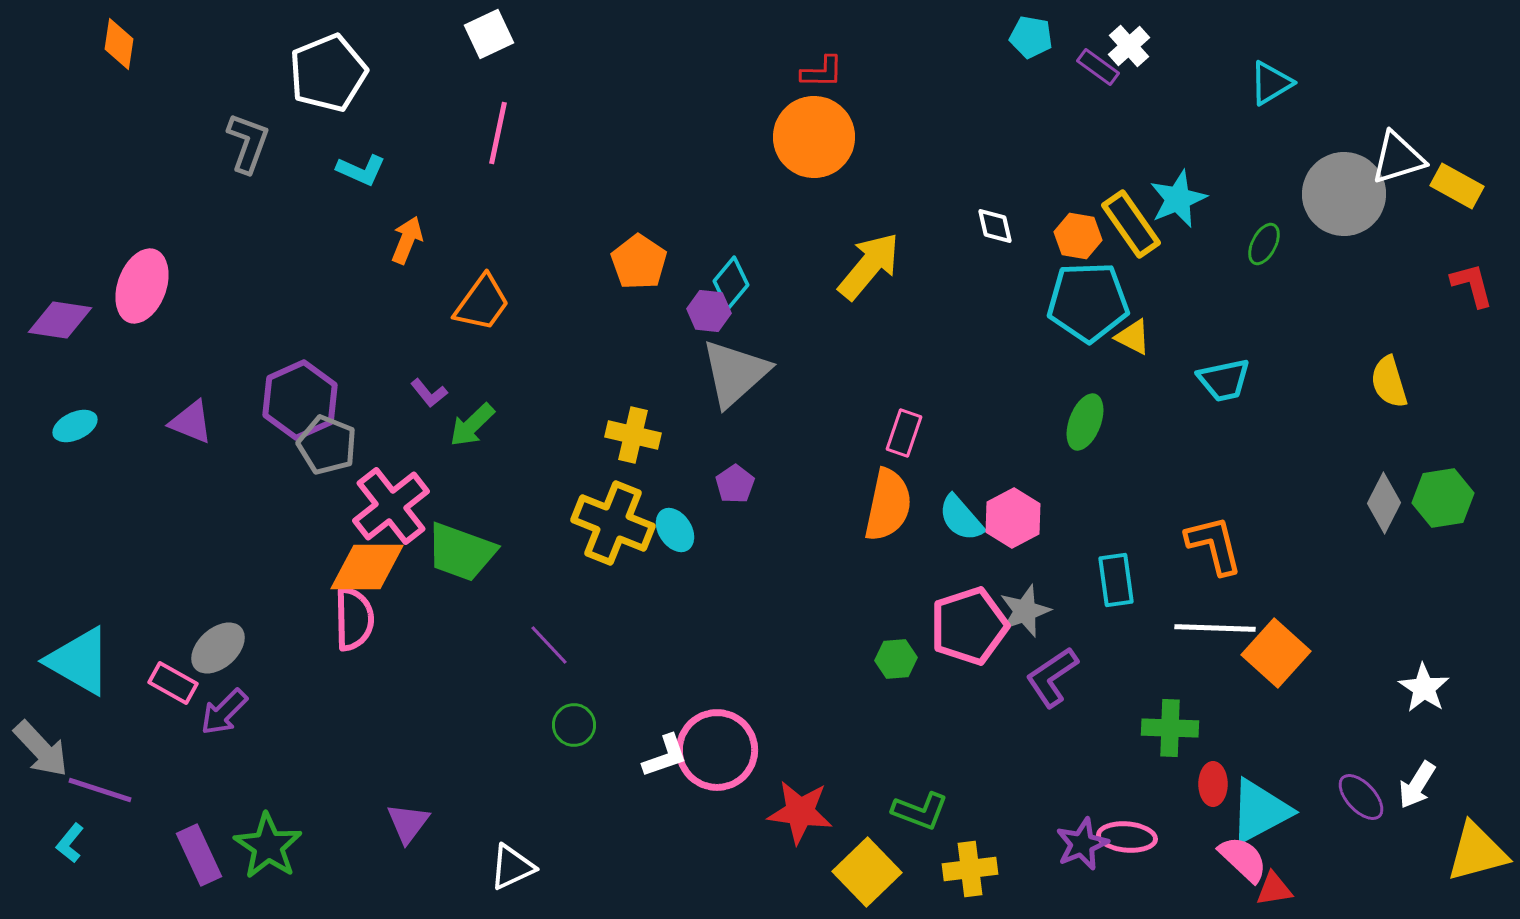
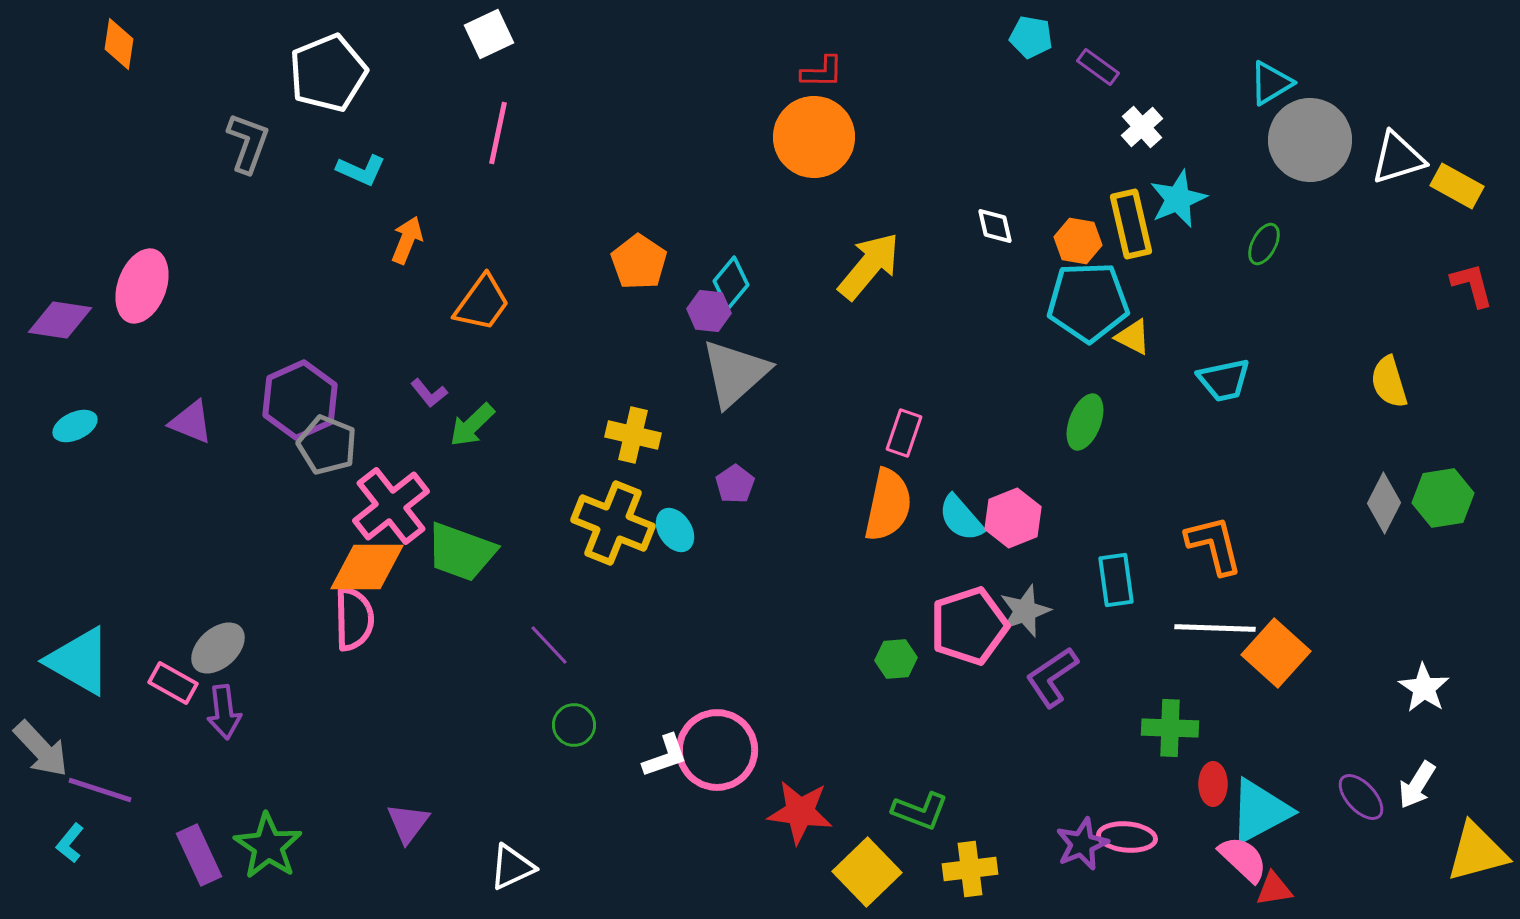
white cross at (1129, 46): moved 13 px right, 81 px down
gray circle at (1344, 194): moved 34 px left, 54 px up
yellow rectangle at (1131, 224): rotated 22 degrees clockwise
orange hexagon at (1078, 236): moved 5 px down
pink hexagon at (1013, 518): rotated 6 degrees clockwise
purple arrow at (224, 712): rotated 52 degrees counterclockwise
